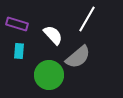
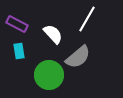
purple rectangle: rotated 10 degrees clockwise
white semicircle: moved 1 px up
cyan rectangle: rotated 14 degrees counterclockwise
